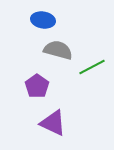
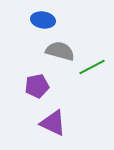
gray semicircle: moved 2 px right, 1 px down
purple pentagon: rotated 25 degrees clockwise
